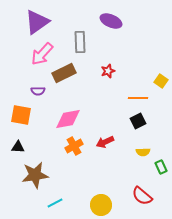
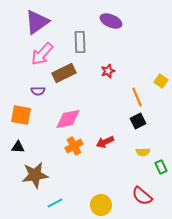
orange line: moved 1 px left, 1 px up; rotated 66 degrees clockwise
